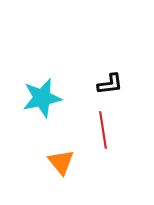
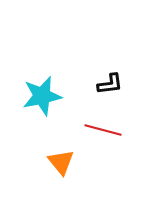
cyan star: moved 2 px up
red line: rotated 66 degrees counterclockwise
